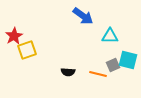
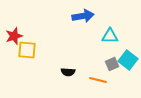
blue arrow: rotated 45 degrees counterclockwise
red star: rotated 12 degrees clockwise
yellow square: rotated 24 degrees clockwise
cyan square: rotated 24 degrees clockwise
gray square: moved 1 px left, 1 px up
orange line: moved 6 px down
